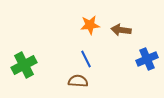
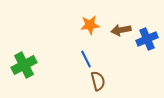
brown arrow: rotated 18 degrees counterclockwise
blue cross: moved 20 px up
brown semicircle: moved 20 px right; rotated 72 degrees clockwise
